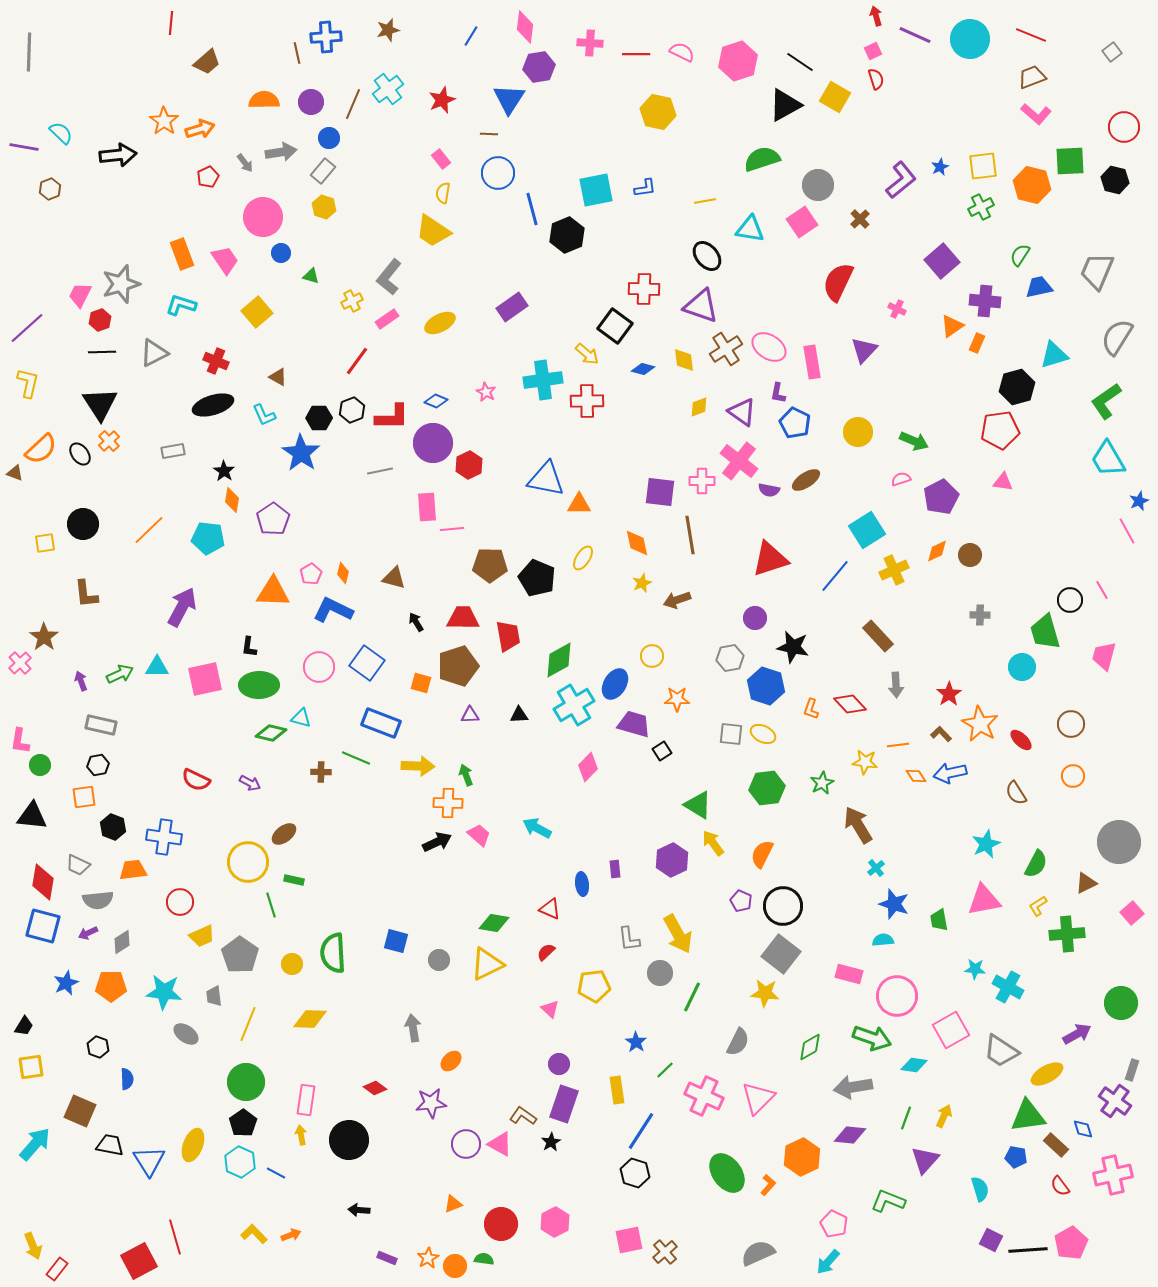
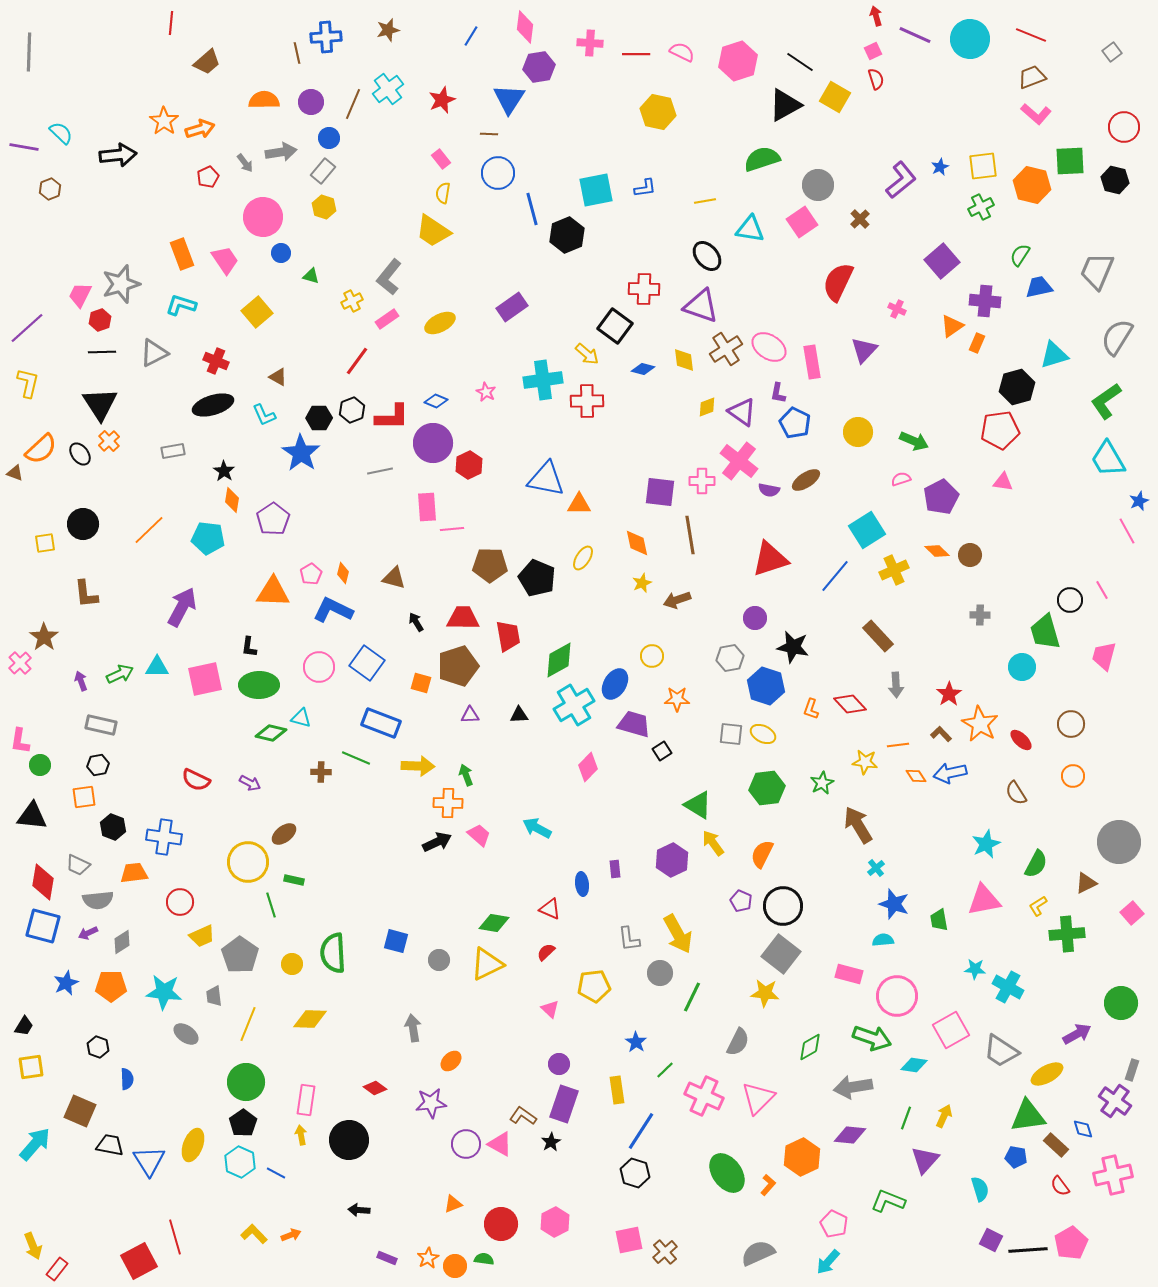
yellow diamond at (699, 407): moved 8 px right
orange diamond at (937, 551): rotated 70 degrees clockwise
orange trapezoid at (133, 870): moved 1 px right, 3 px down
